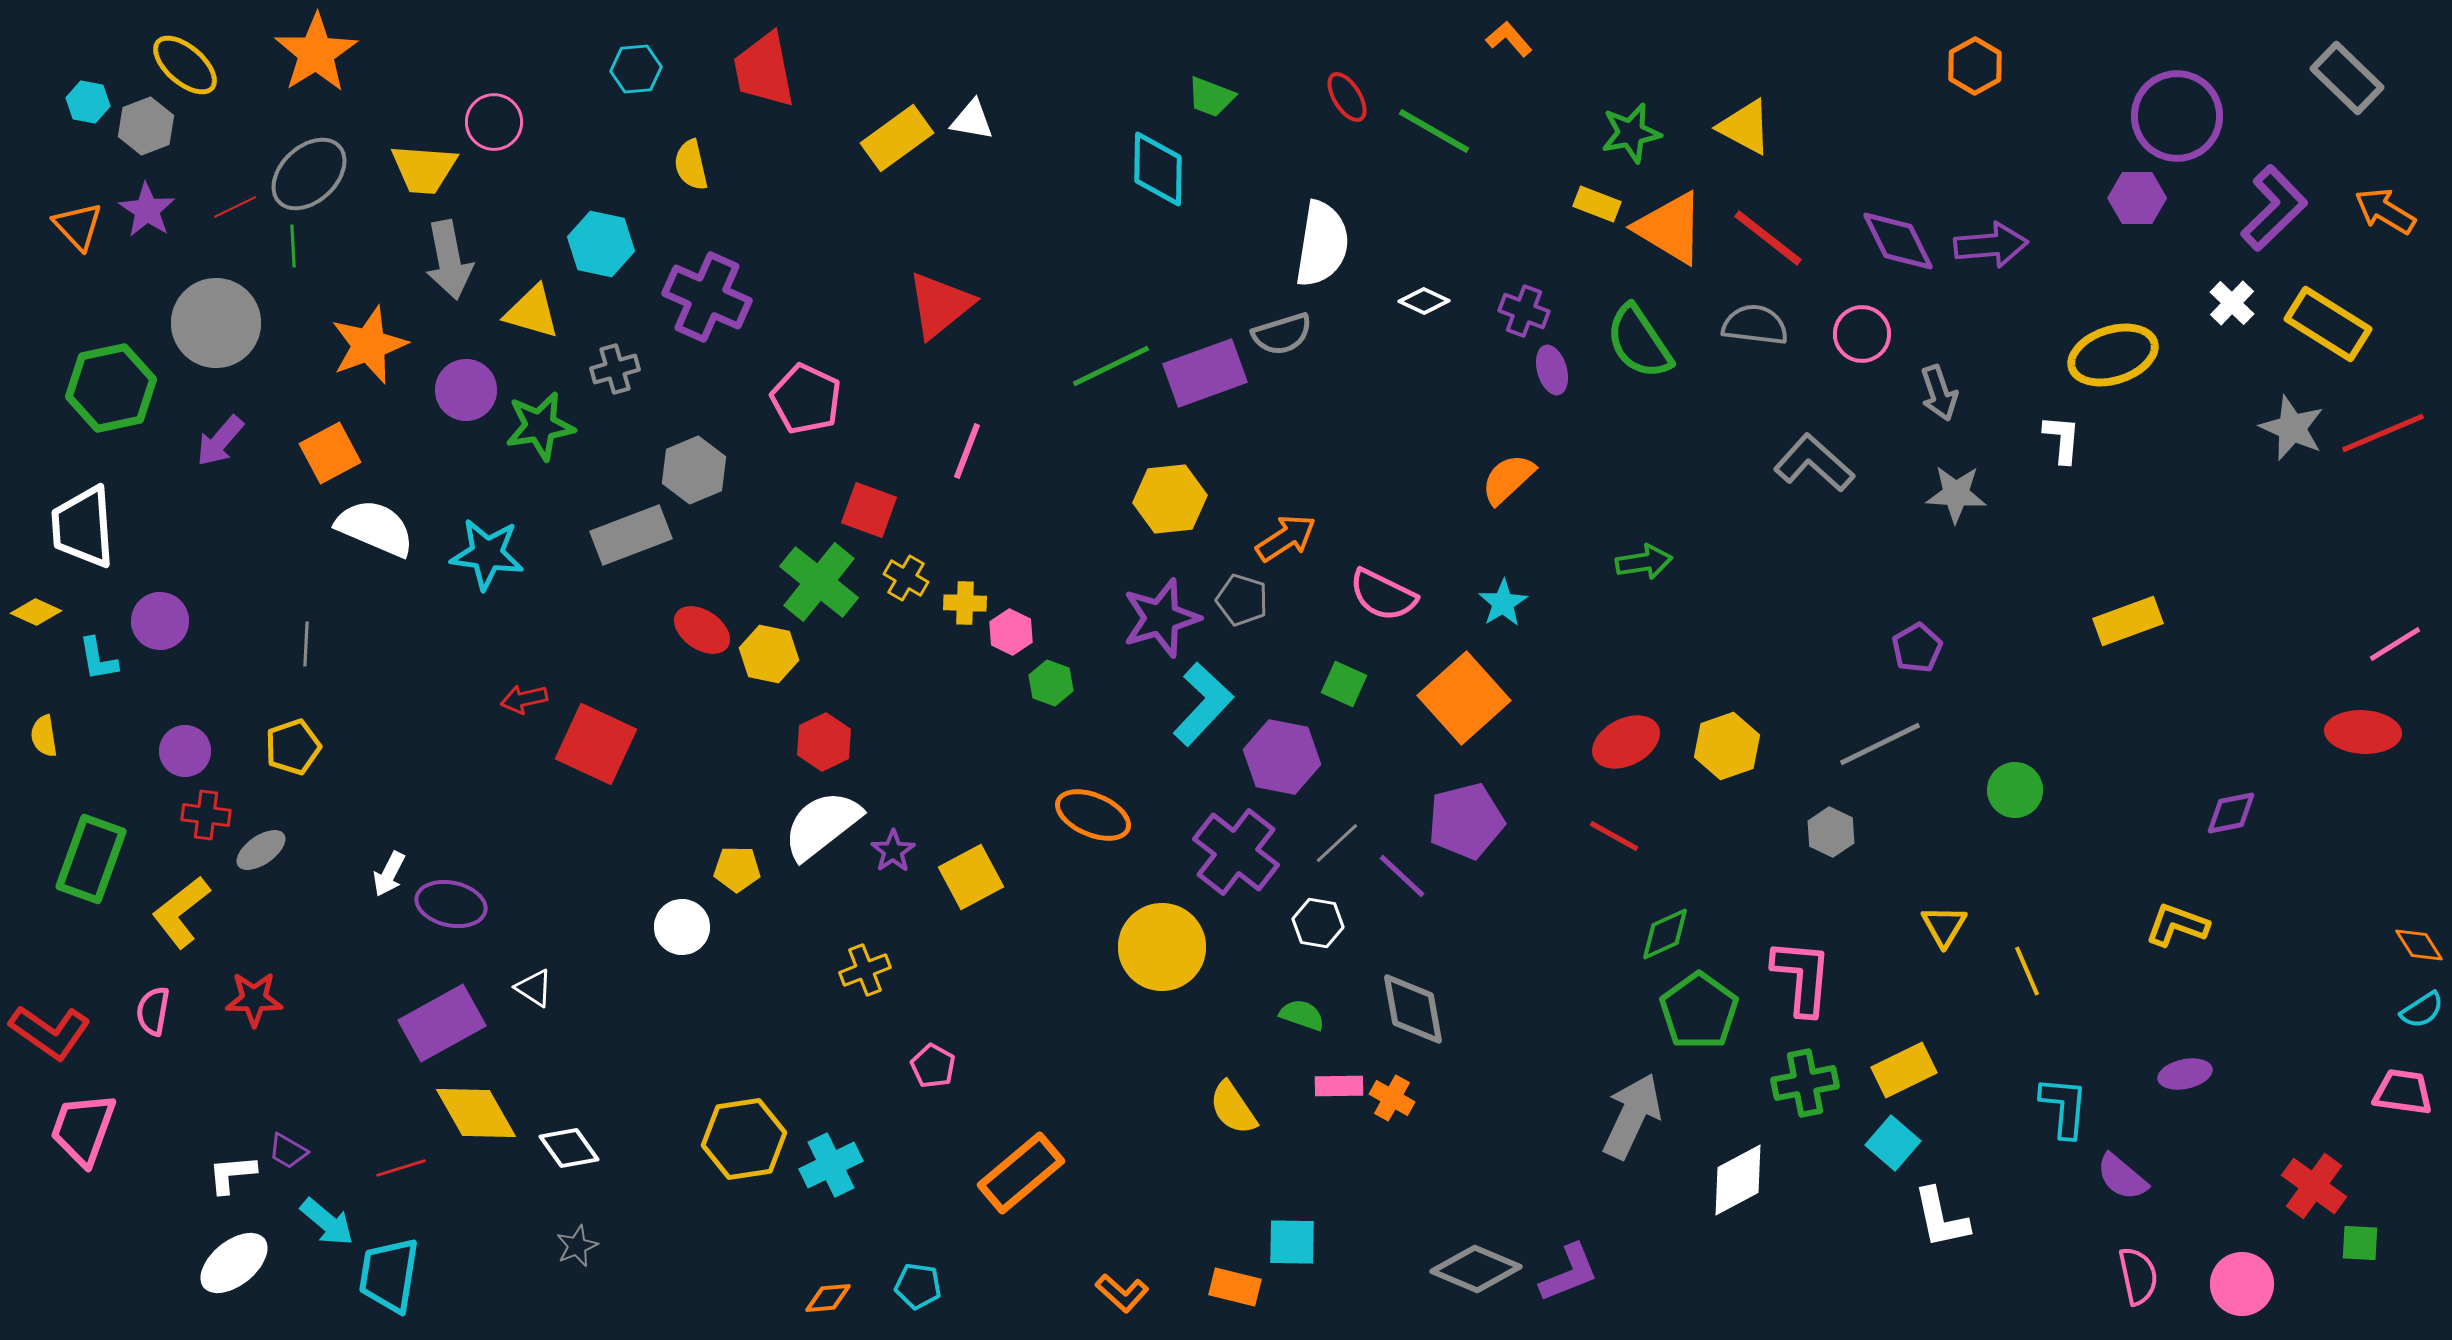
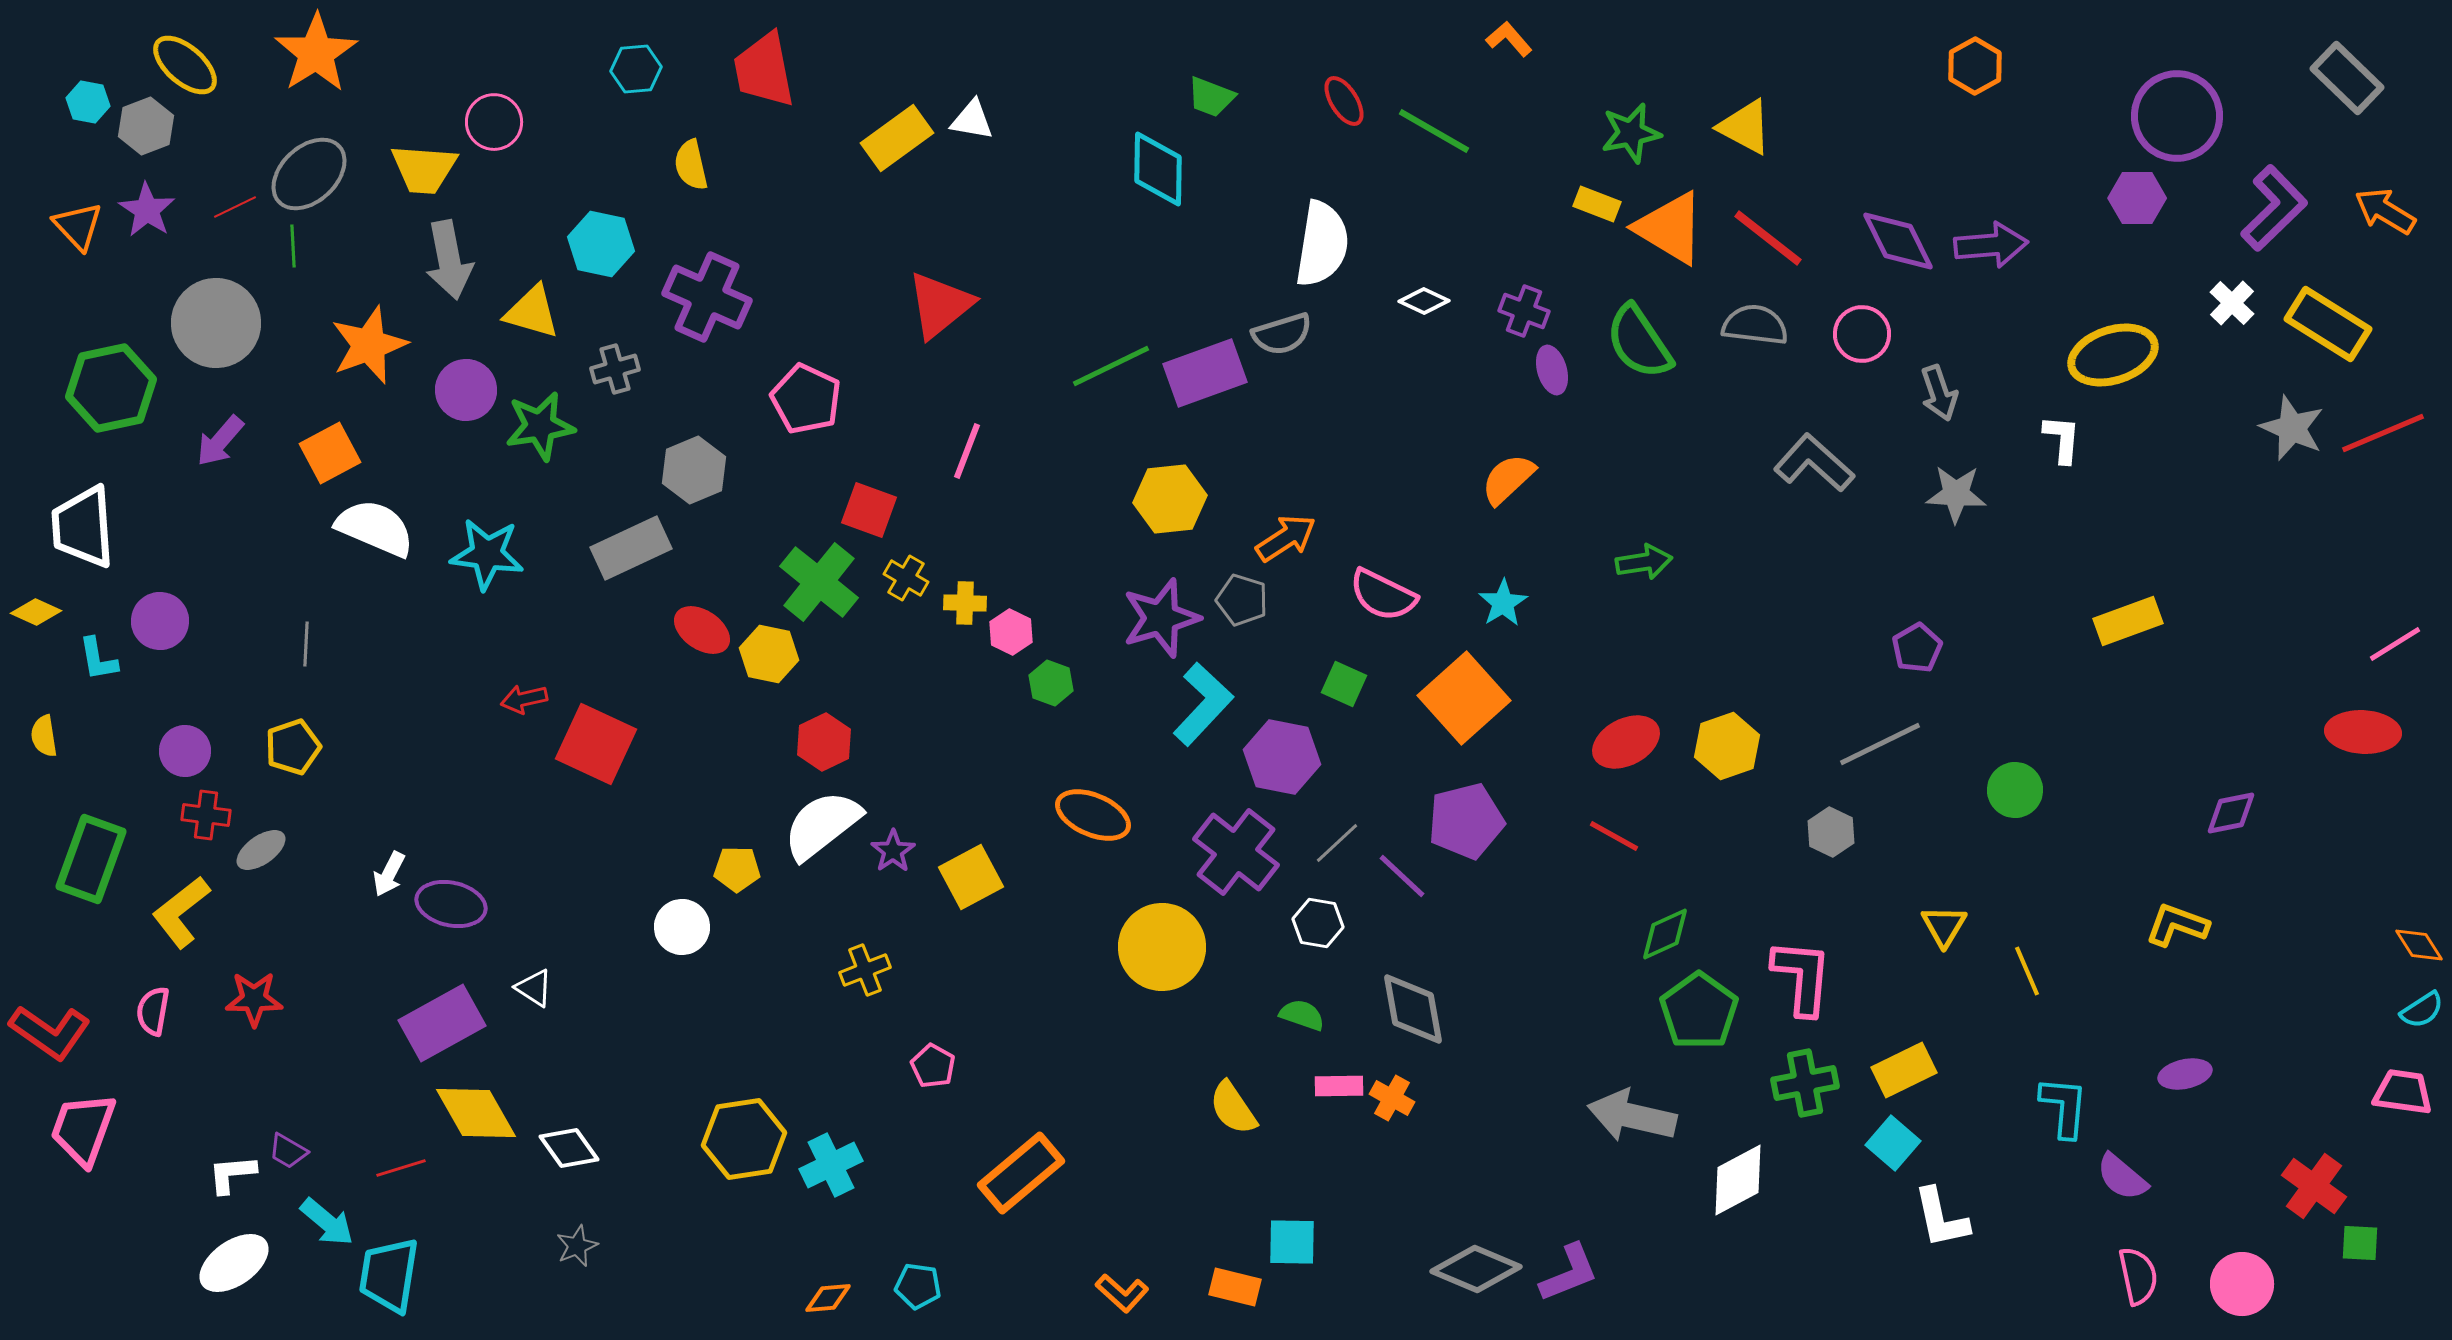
red ellipse at (1347, 97): moved 3 px left, 4 px down
gray rectangle at (631, 535): moved 13 px down; rotated 4 degrees counterclockwise
gray arrow at (1632, 1116): rotated 102 degrees counterclockwise
white ellipse at (234, 1263): rotated 4 degrees clockwise
